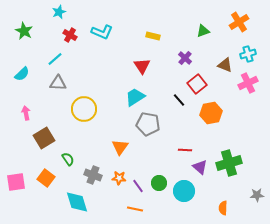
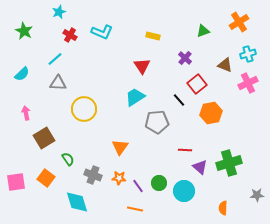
gray pentagon: moved 9 px right, 2 px up; rotated 15 degrees counterclockwise
